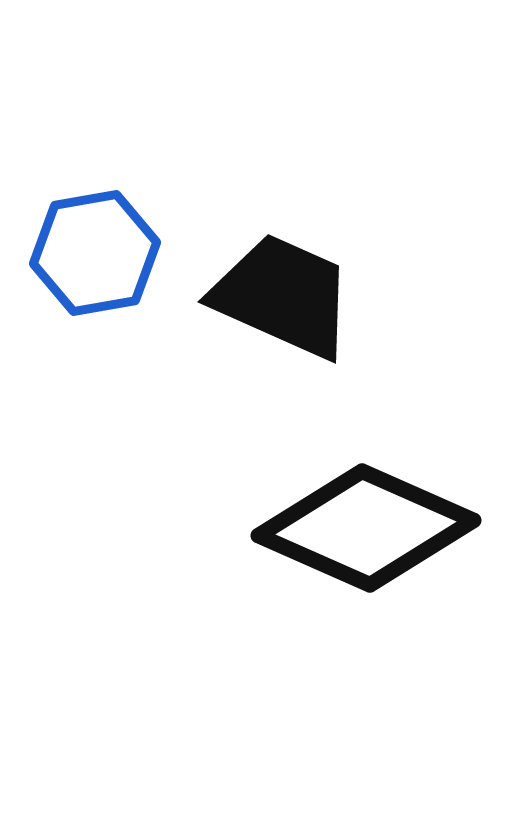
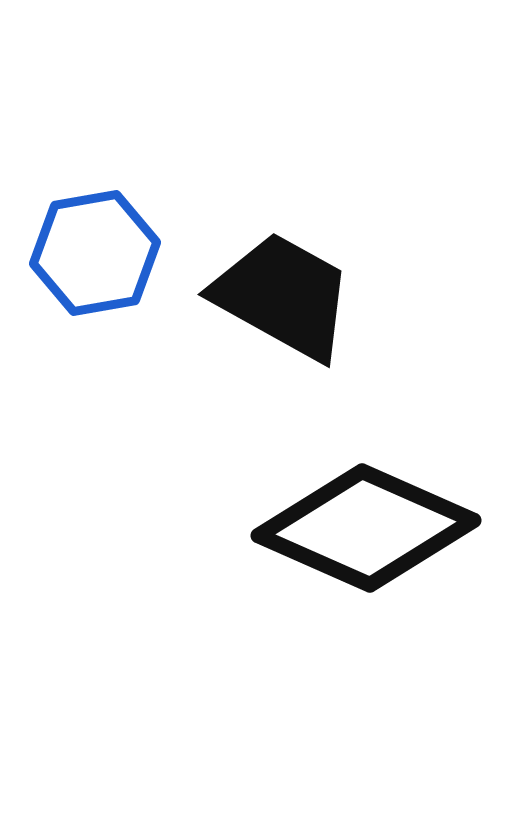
black trapezoid: rotated 5 degrees clockwise
